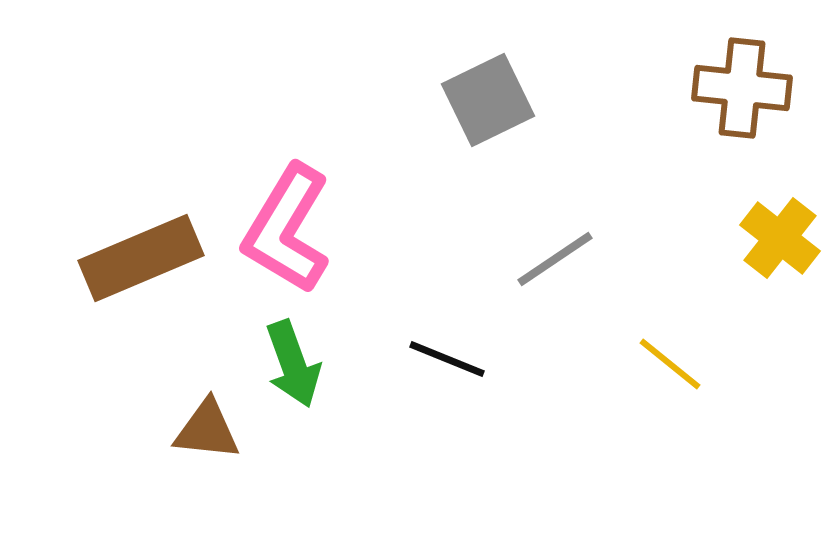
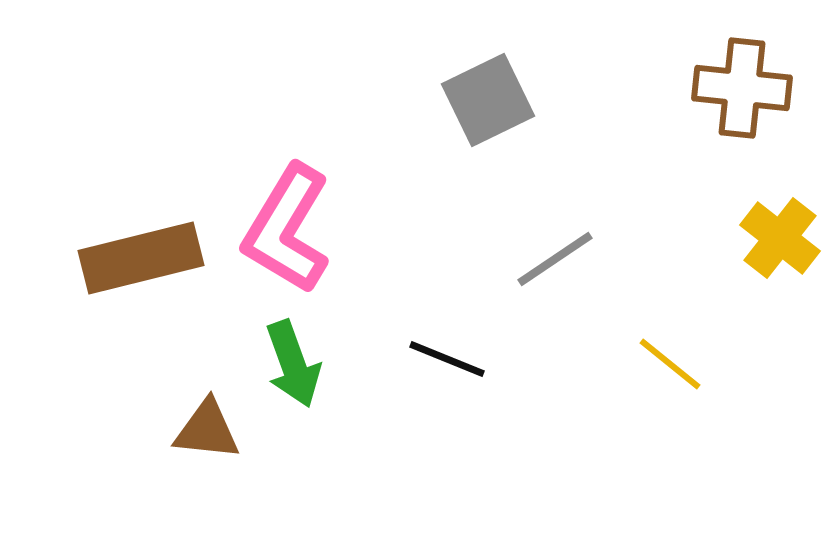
brown rectangle: rotated 9 degrees clockwise
